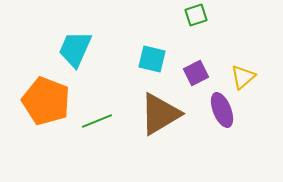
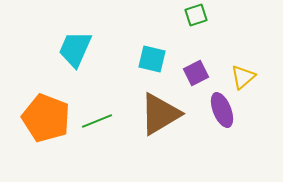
orange pentagon: moved 17 px down
